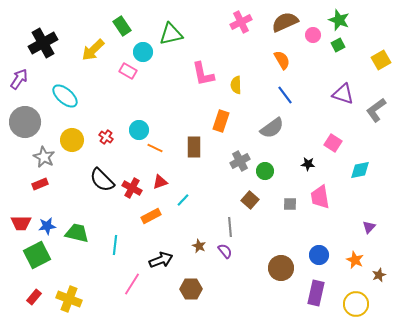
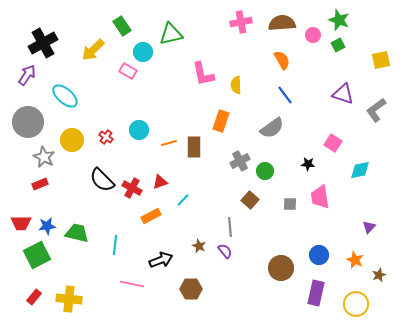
pink cross at (241, 22): rotated 15 degrees clockwise
brown semicircle at (285, 22): moved 3 px left, 1 px down; rotated 20 degrees clockwise
yellow square at (381, 60): rotated 18 degrees clockwise
purple arrow at (19, 79): moved 8 px right, 4 px up
gray circle at (25, 122): moved 3 px right
orange line at (155, 148): moved 14 px right, 5 px up; rotated 42 degrees counterclockwise
pink line at (132, 284): rotated 70 degrees clockwise
yellow cross at (69, 299): rotated 15 degrees counterclockwise
